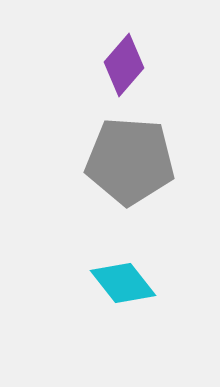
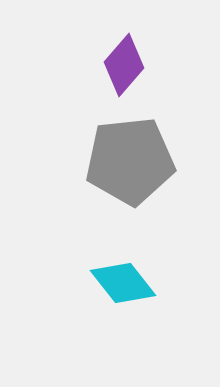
gray pentagon: rotated 10 degrees counterclockwise
